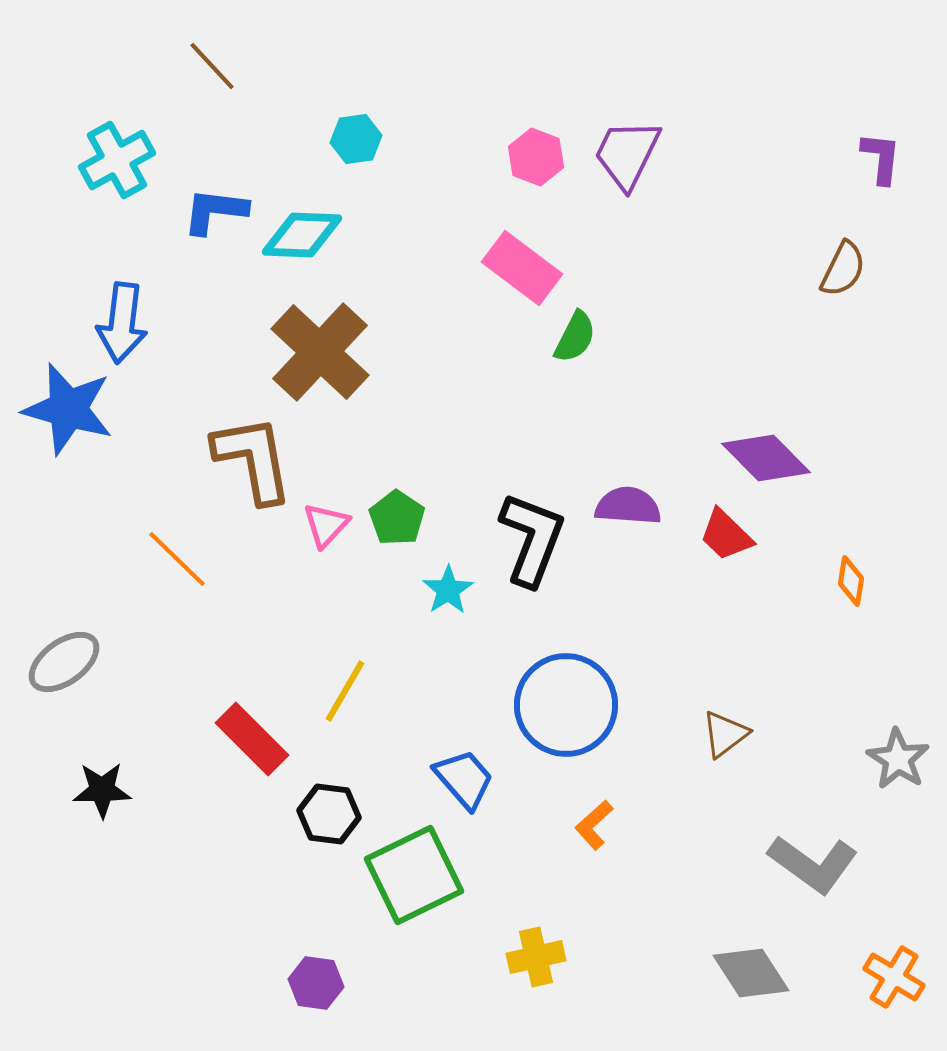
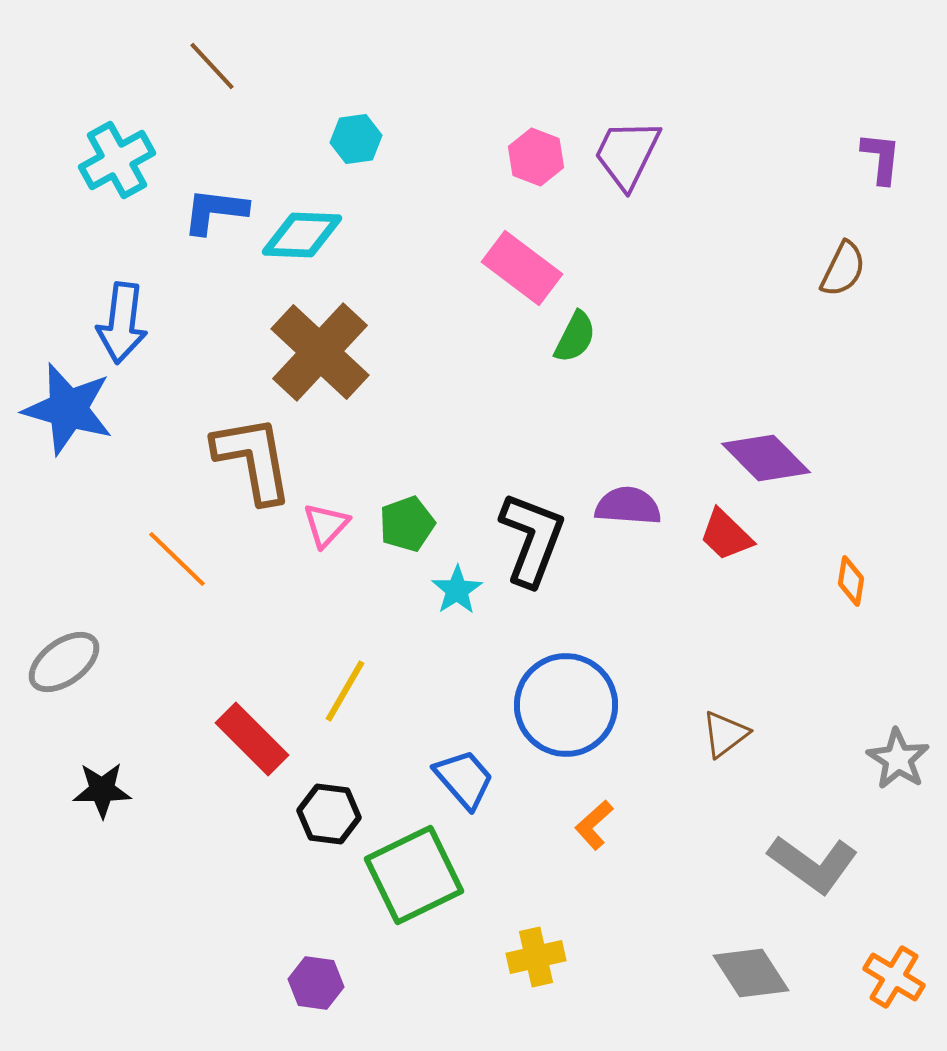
green pentagon: moved 10 px right, 6 px down; rotated 18 degrees clockwise
cyan star: moved 9 px right
